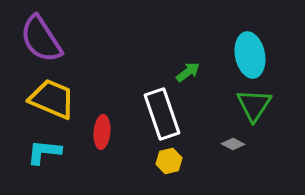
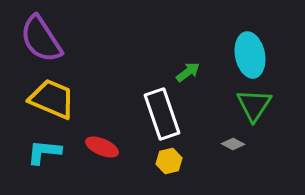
red ellipse: moved 15 px down; rotated 72 degrees counterclockwise
